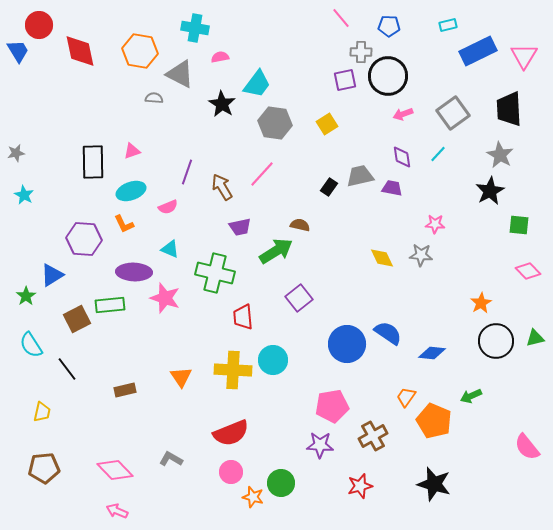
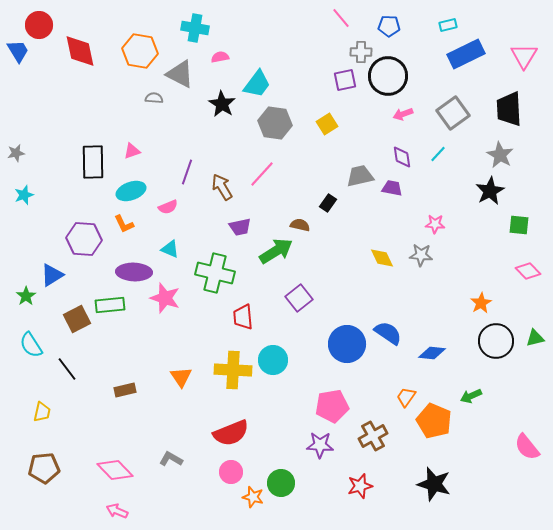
blue rectangle at (478, 51): moved 12 px left, 3 px down
black rectangle at (329, 187): moved 1 px left, 16 px down
cyan star at (24, 195): rotated 24 degrees clockwise
